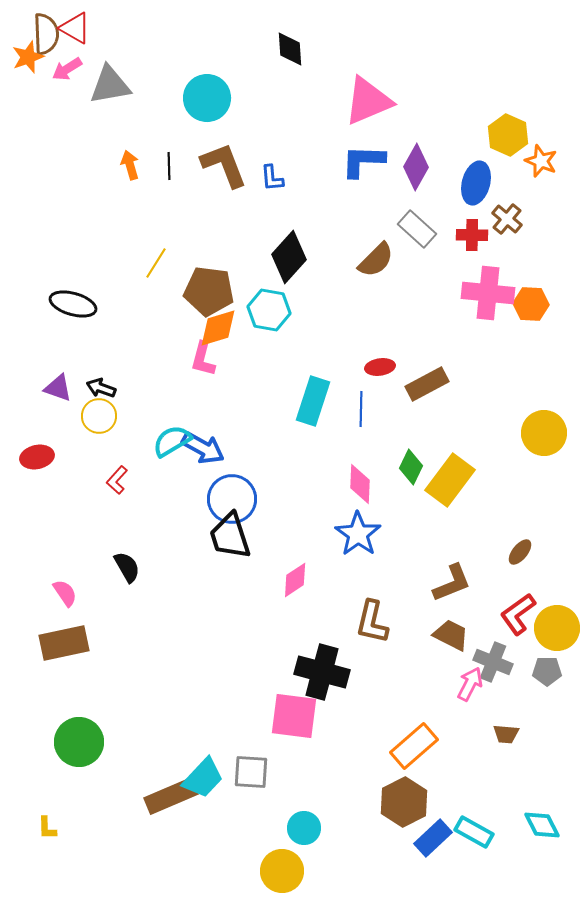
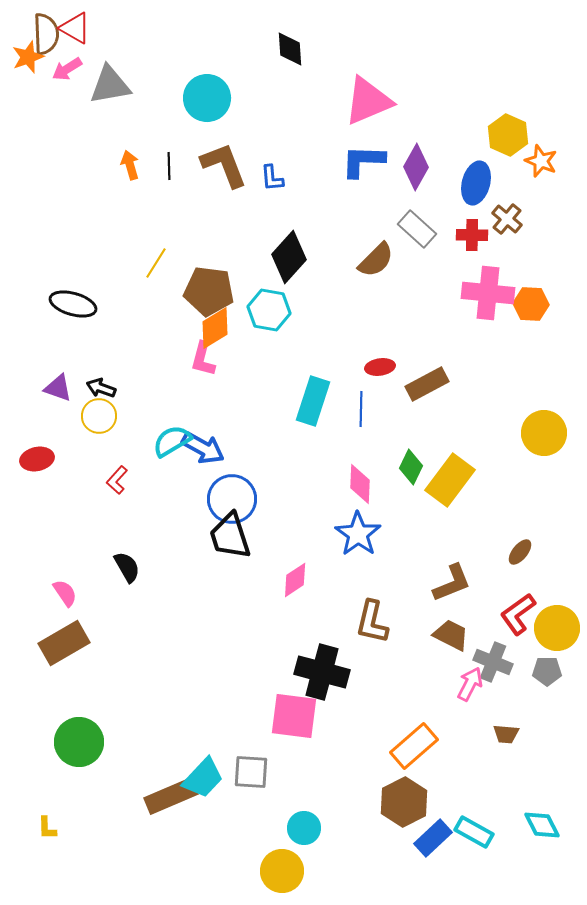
orange diamond at (218, 328): moved 3 px left; rotated 15 degrees counterclockwise
red ellipse at (37, 457): moved 2 px down
brown rectangle at (64, 643): rotated 18 degrees counterclockwise
